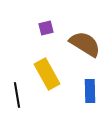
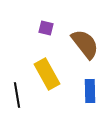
purple square: rotated 28 degrees clockwise
brown semicircle: rotated 20 degrees clockwise
